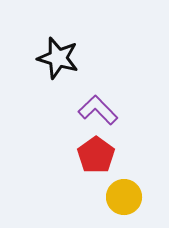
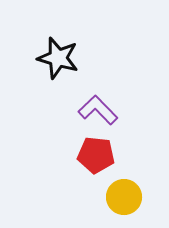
red pentagon: rotated 30 degrees counterclockwise
